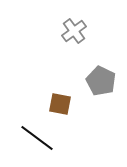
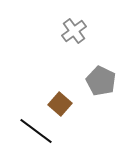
brown square: rotated 30 degrees clockwise
black line: moved 1 px left, 7 px up
